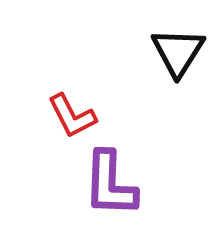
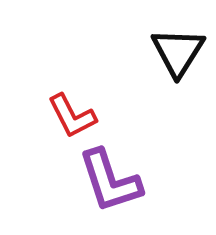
purple L-shape: moved 3 px up; rotated 20 degrees counterclockwise
